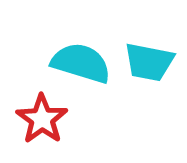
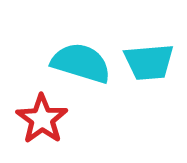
cyan trapezoid: rotated 16 degrees counterclockwise
